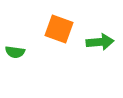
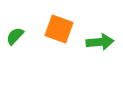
green semicircle: moved 16 px up; rotated 126 degrees clockwise
